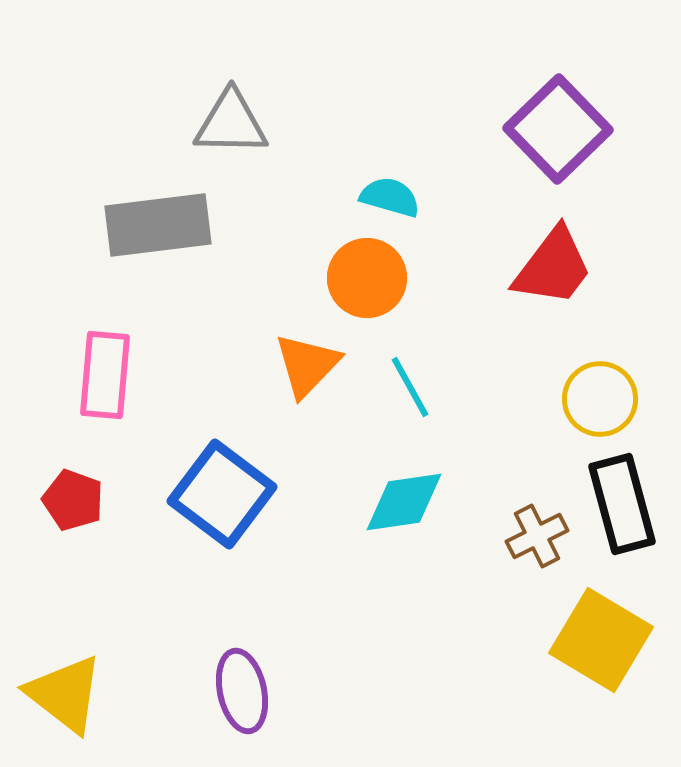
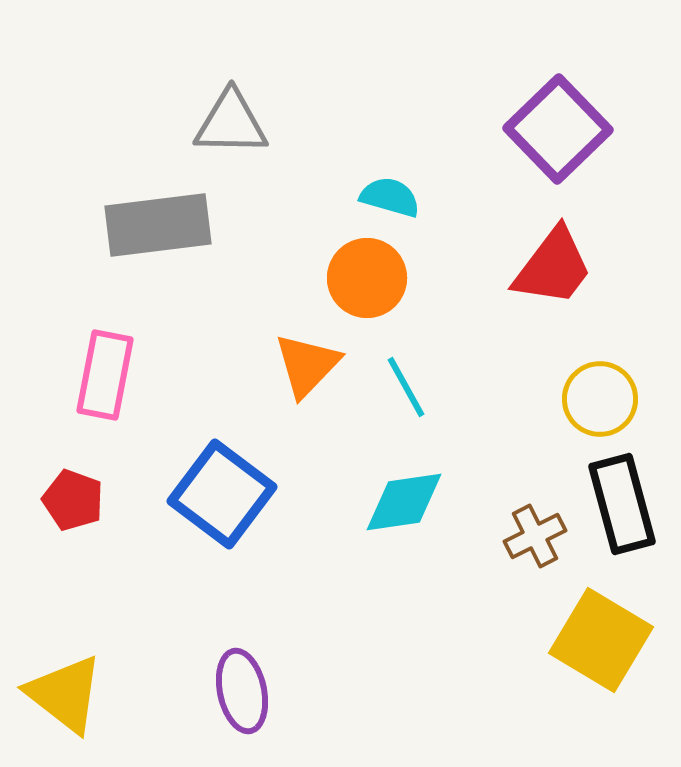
pink rectangle: rotated 6 degrees clockwise
cyan line: moved 4 px left
brown cross: moved 2 px left
